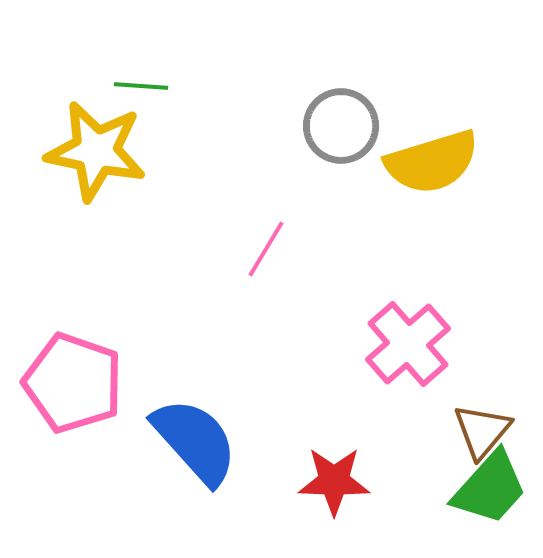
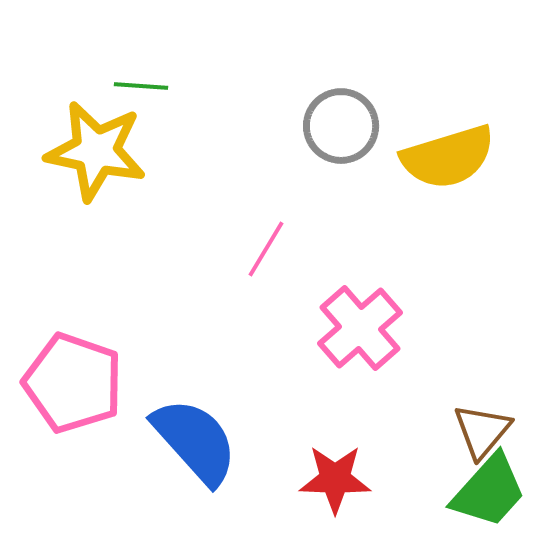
yellow semicircle: moved 16 px right, 5 px up
pink cross: moved 48 px left, 16 px up
red star: moved 1 px right, 2 px up
green trapezoid: moved 1 px left, 3 px down
